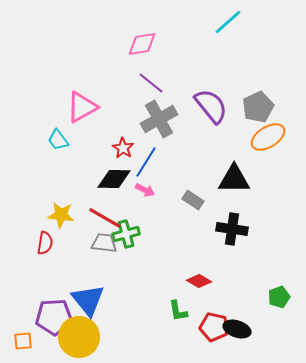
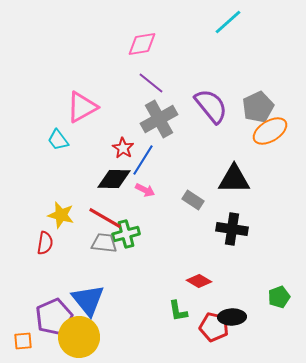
orange ellipse: moved 2 px right, 6 px up
blue line: moved 3 px left, 2 px up
yellow star: rotated 8 degrees clockwise
purple pentagon: rotated 21 degrees counterclockwise
black ellipse: moved 5 px left, 12 px up; rotated 20 degrees counterclockwise
